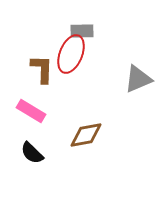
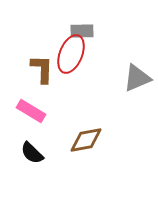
gray triangle: moved 1 px left, 1 px up
brown diamond: moved 5 px down
